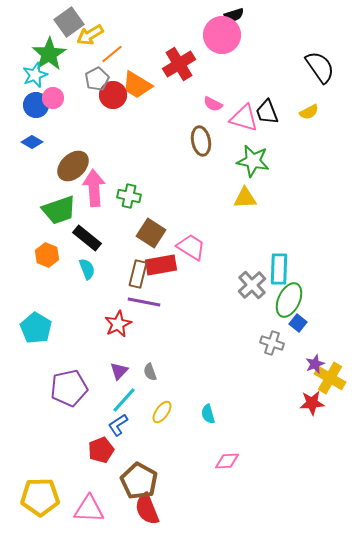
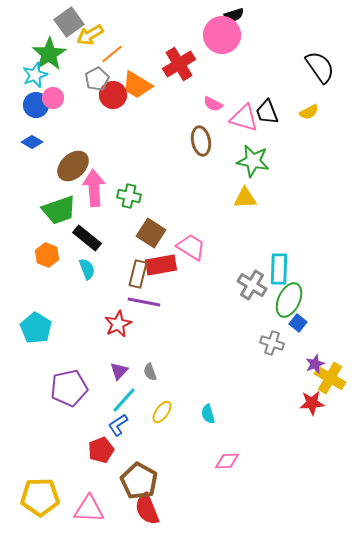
gray cross at (252, 285): rotated 16 degrees counterclockwise
